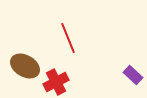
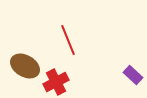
red line: moved 2 px down
